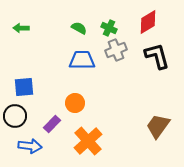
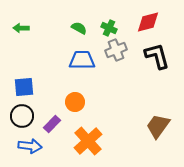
red diamond: rotated 15 degrees clockwise
orange circle: moved 1 px up
black circle: moved 7 px right
